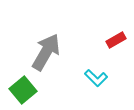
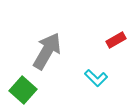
gray arrow: moved 1 px right, 1 px up
green square: rotated 8 degrees counterclockwise
